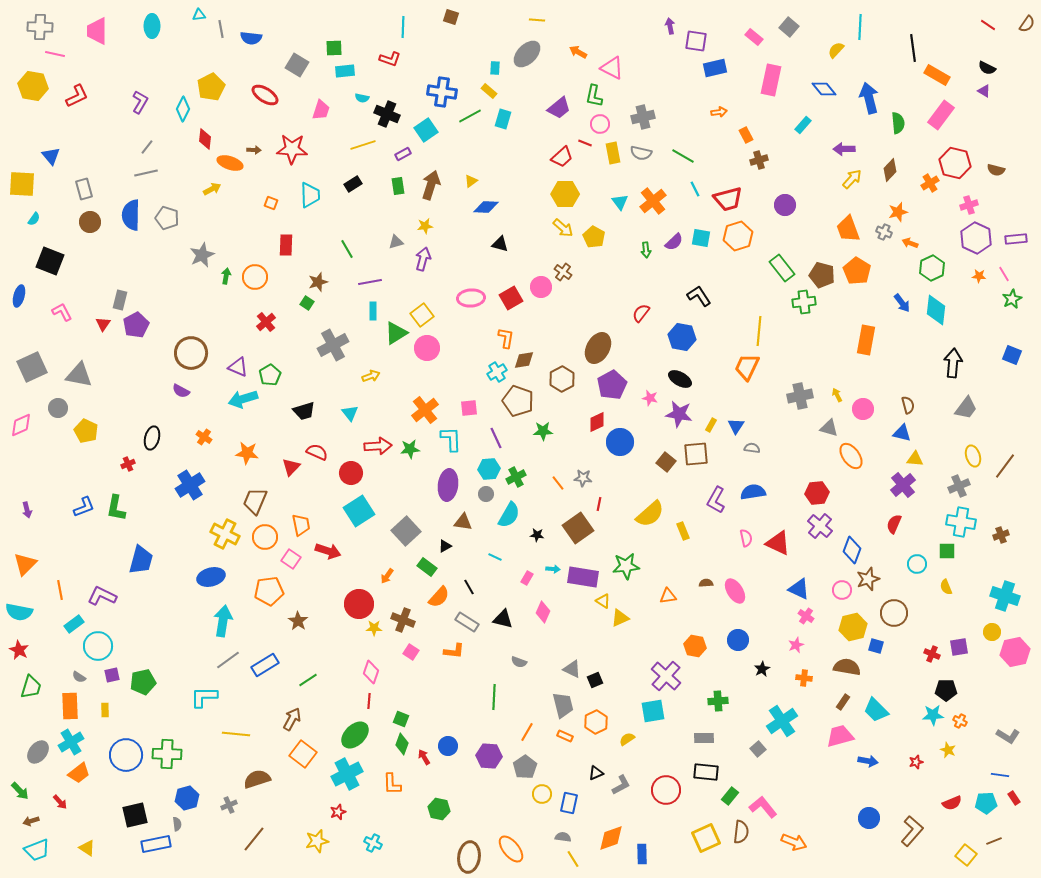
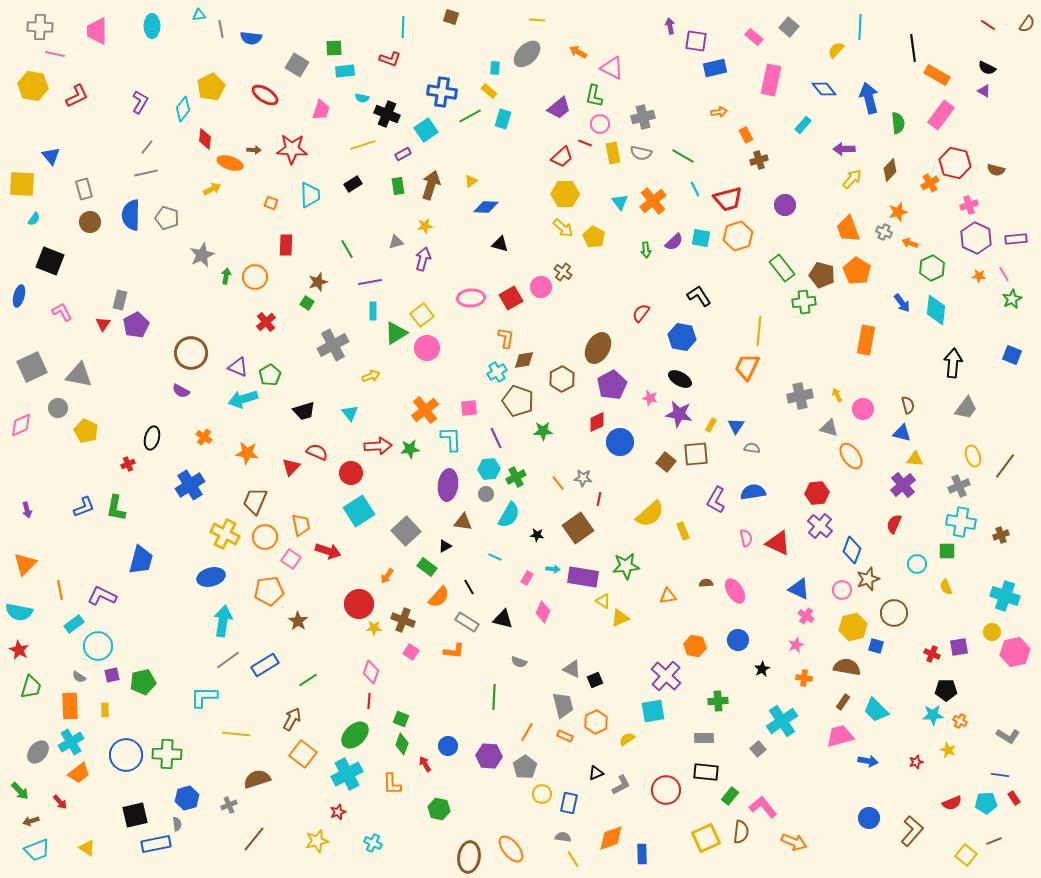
cyan diamond at (183, 109): rotated 10 degrees clockwise
red line at (599, 504): moved 5 px up
red arrow at (424, 757): moved 1 px right, 7 px down
